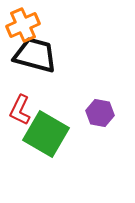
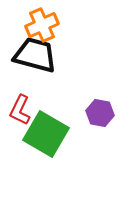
orange cross: moved 19 px right
